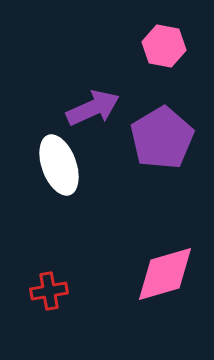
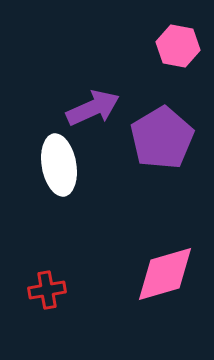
pink hexagon: moved 14 px right
white ellipse: rotated 10 degrees clockwise
red cross: moved 2 px left, 1 px up
